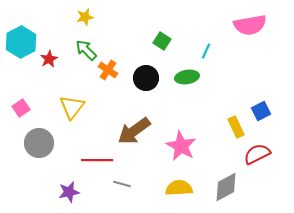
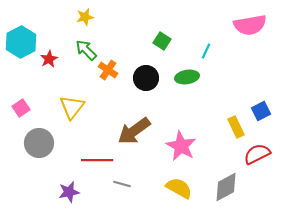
yellow semicircle: rotated 32 degrees clockwise
